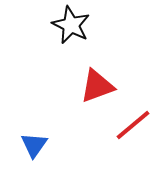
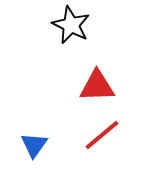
red triangle: rotated 18 degrees clockwise
red line: moved 31 px left, 10 px down
